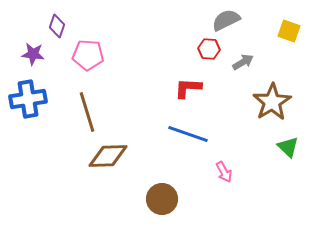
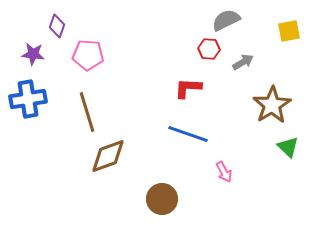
yellow square: rotated 30 degrees counterclockwise
brown star: moved 3 px down
brown diamond: rotated 18 degrees counterclockwise
